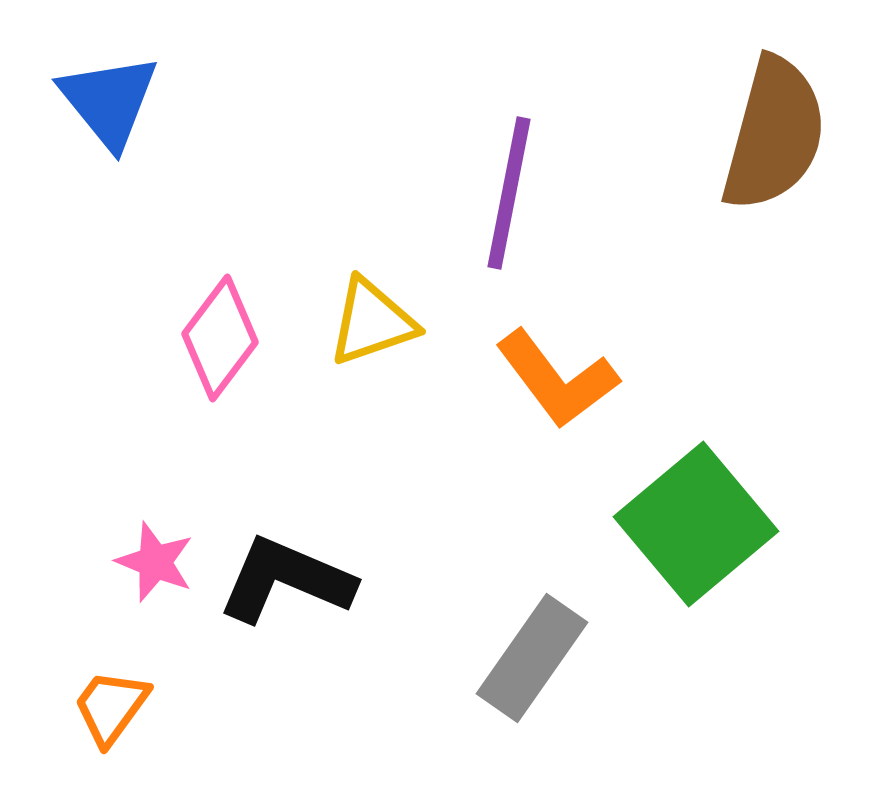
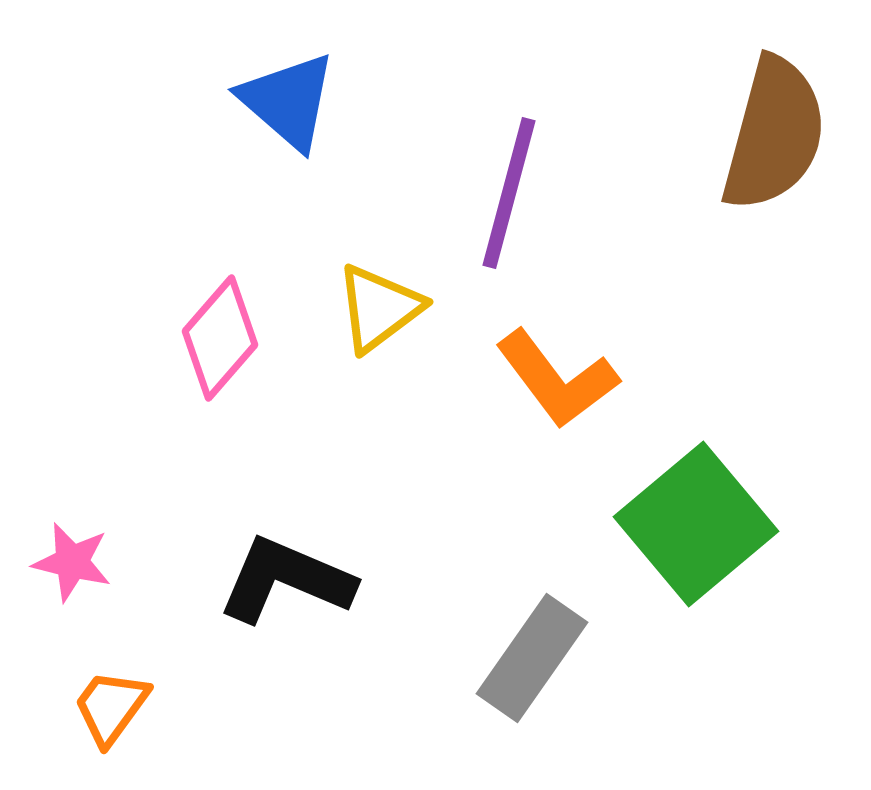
blue triangle: moved 179 px right; rotated 10 degrees counterclockwise
purple line: rotated 4 degrees clockwise
yellow triangle: moved 7 px right, 14 px up; rotated 18 degrees counterclockwise
pink diamond: rotated 4 degrees clockwise
pink star: moved 83 px left; rotated 8 degrees counterclockwise
